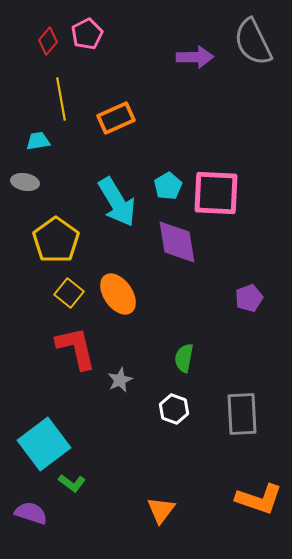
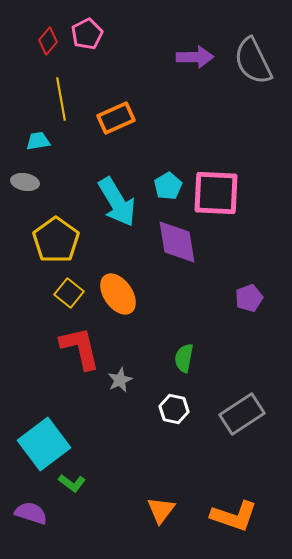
gray semicircle: moved 19 px down
red L-shape: moved 4 px right
white hexagon: rotated 8 degrees counterclockwise
gray rectangle: rotated 60 degrees clockwise
orange L-shape: moved 25 px left, 17 px down
